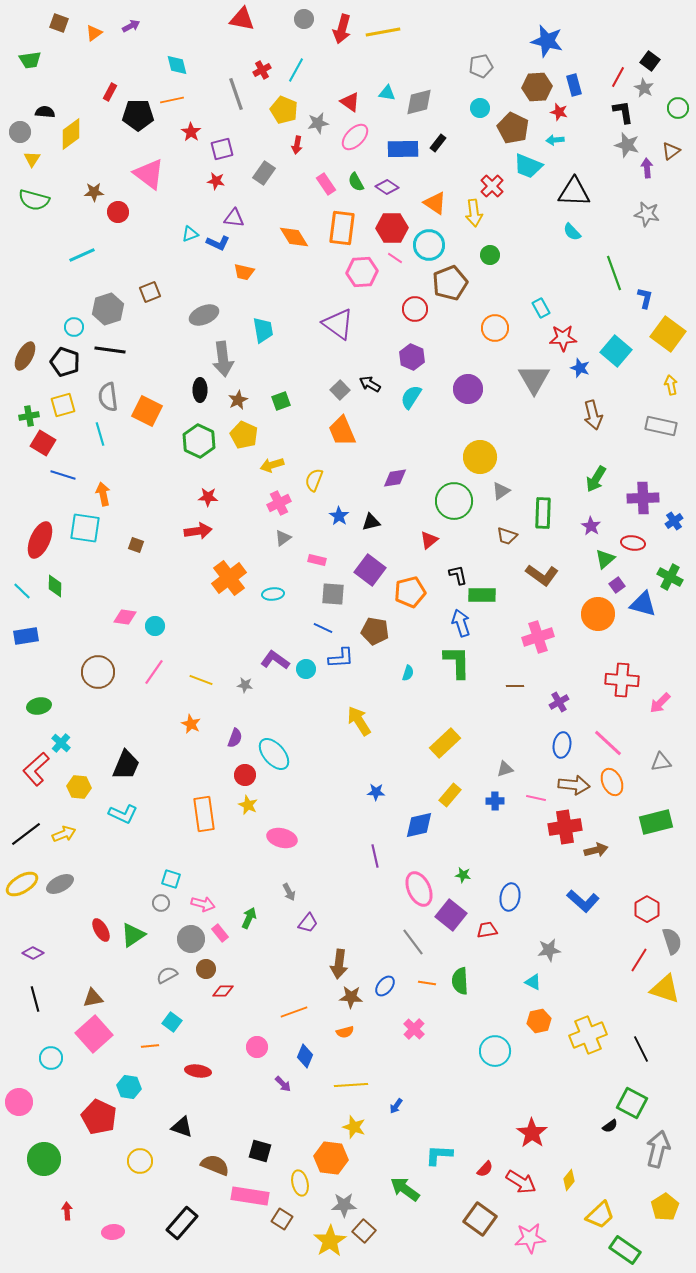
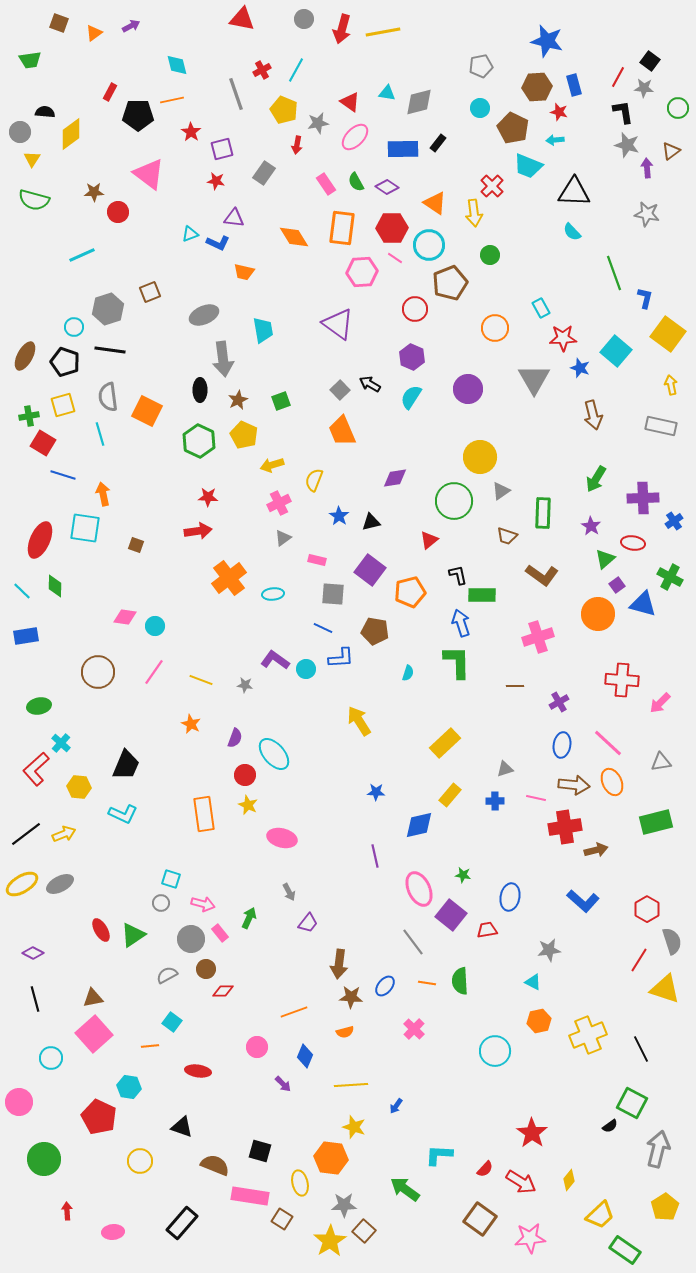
gray star at (644, 88): rotated 24 degrees counterclockwise
